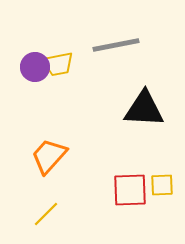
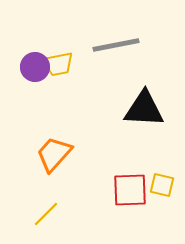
orange trapezoid: moved 5 px right, 2 px up
yellow square: rotated 15 degrees clockwise
